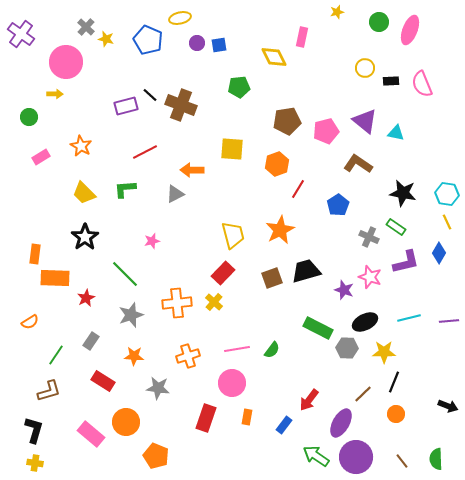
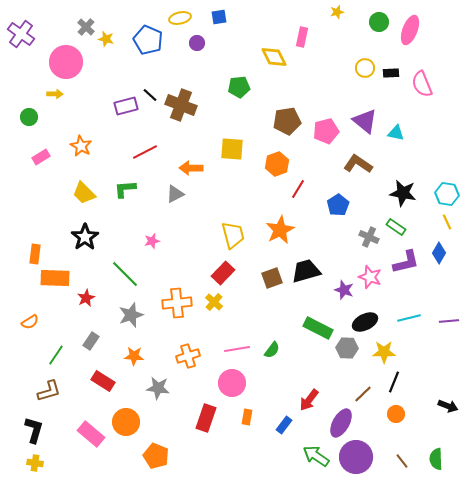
blue square at (219, 45): moved 28 px up
black rectangle at (391, 81): moved 8 px up
orange arrow at (192, 170): moved 1 px left, 2 px up
